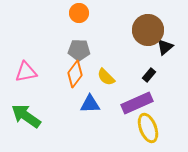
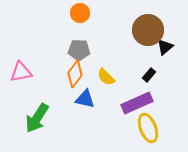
orange circle: moved 1 px right
pink triangle: moved 5 px left
blue triangle: moved 5 px left, 5 px up; rotated 15 degrees clockwise
green arrow: moved 11 px right, 2 px down; rotated 92 degrees counterclockwise
